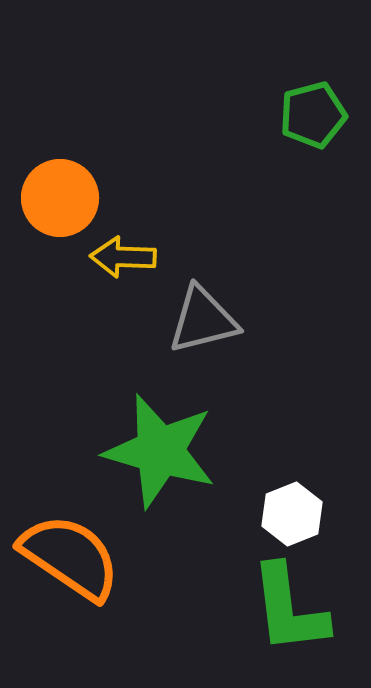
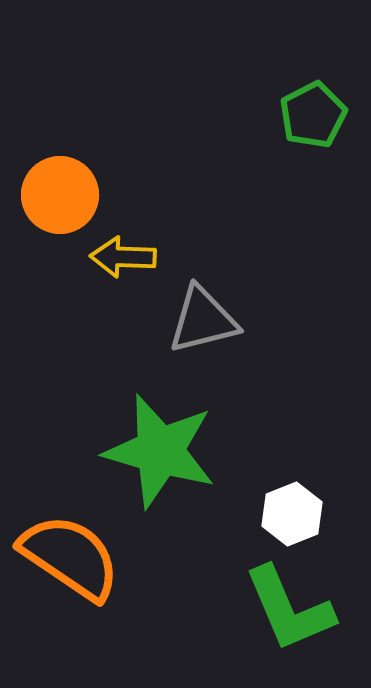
green pentagon: rotated 12 degrees counterclockwise
orange circle: moved 3 px up
green L-shape: rotated 16 degrees counterclockwise
